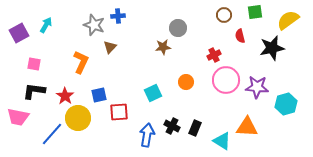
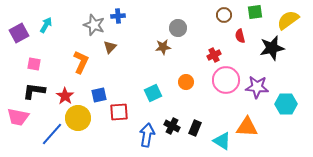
cyan hexagon: rotated 15 degrees clockwise
